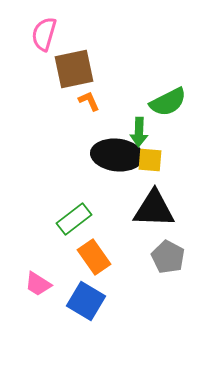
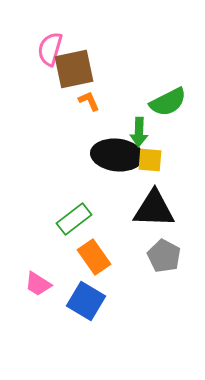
pink semicircle: moved 6 px right, 15 px down
gray pentagon: moved 4 px left, 1 px up
